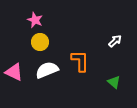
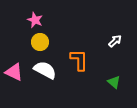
orange L-shape: moved 1 px left, 1 px up
white semicircle: moved 2 px left; rotated 50 degrees clockwise
